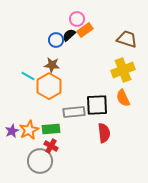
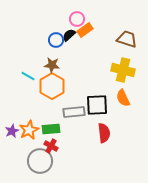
yellow cross: rotated 35 degrees clockwise
orange hexagon: moved 3 px right
